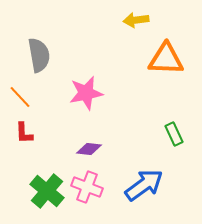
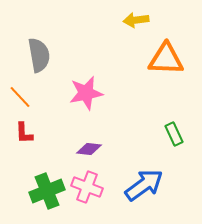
green cross: rotated 28 degrees clockwise
